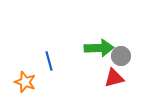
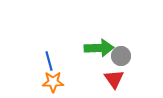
red triangle: moved 1 px down; rotated 50 degrees counterclockwise
orange star: moved 28 px right; rotated 20 degrees counterclockwise
